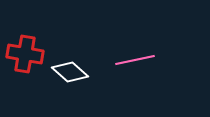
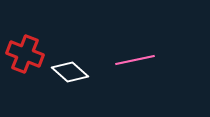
red cross: rotated 12 degrees clockwise
